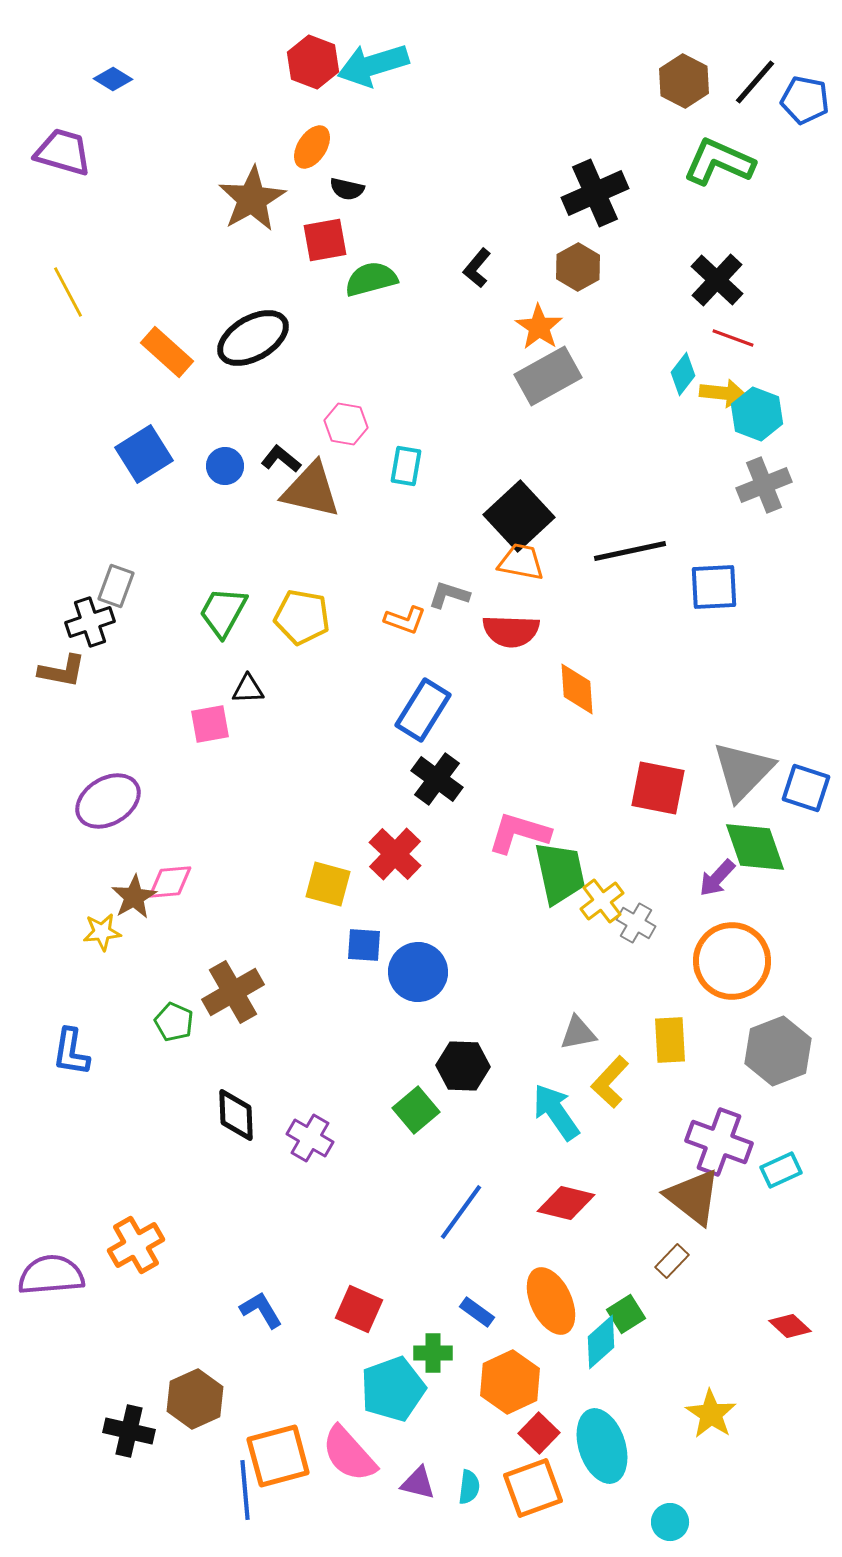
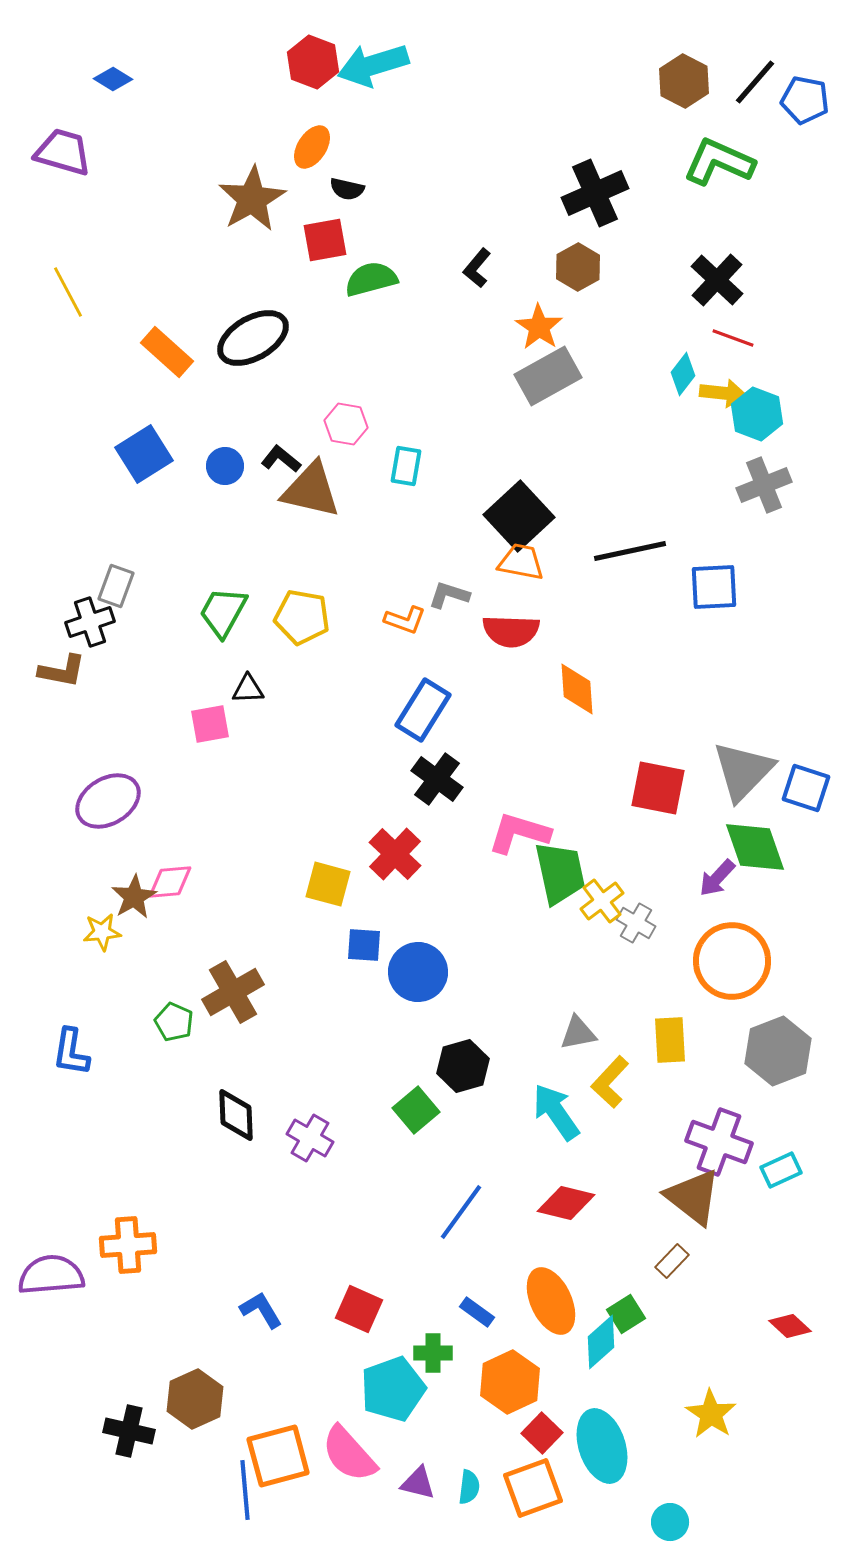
black hexagon at (463, 1066): rotated 18 degrees counterclockwise
orange cross at (136, 1245): moved 8 px left; rotated 26 degrees clockwise
red square at (539, 1433): moved 3 px right
